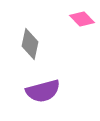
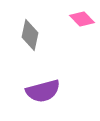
gray diamond: moved 9 px up
